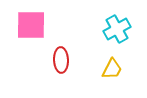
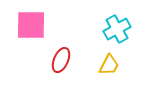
red ellipse: rotated 25 degrees clockwise
yellow trapezoid: moved 3 px left, 4 px up
